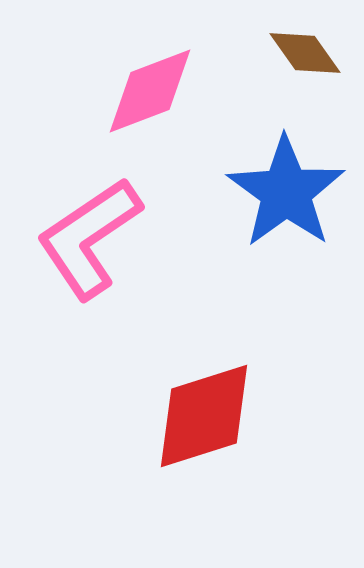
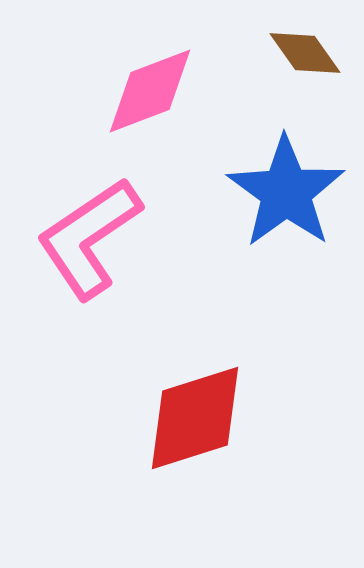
red diamond: moved 9 px left, 2 px down
